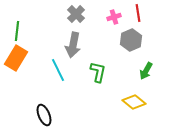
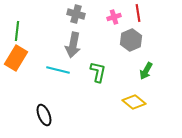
gray cross: rotated 30 degrees counterclockwise
cyan line: rotated 50 degrees counterclockwise
